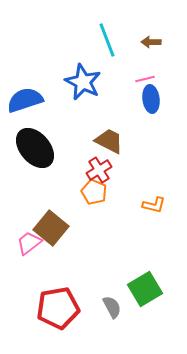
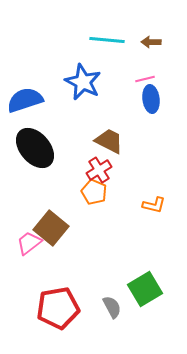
cyan line: rotated 64 degrees counterclockwise
